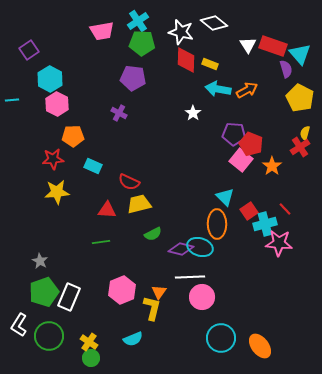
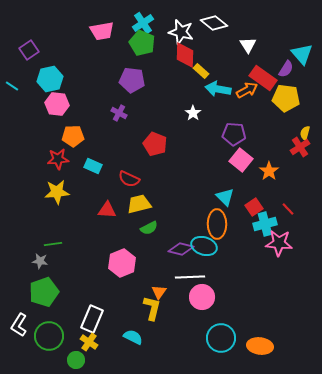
cyan cross at (138, 21): moved 5 px right, 2 px down
green pentagon at (142, 43): rotated 20 degrees clockwise
red rectangle at (273, 46): moved 10 px left, 32 px down; rotated 16 degrees clockwise
cyan triangle at (300, 54): moved 2 px right
red diamond at (186, 60): moved 1 px left, 5 px up
yellow rectangle at (210, 64): moved 9 px left, 7 px down; rotated 21 degrees clockwise
purple semicircle at (286, 69): rotated 48 degrees clockwise
purple pentagon at (133, 78): moved 1 px left, 2 px down
cyan hexagon at (50, 79): rotated 20 degrees clockwise
yellow pentagon at (300, 98): moved 14 px left; rotated 20 degrees counterclockwise
cyan line at (12, 100): moved 14 px up; rotated 40 degrees clockwise
pink hexagon at (57, 104): rotated 20 degrees counterclockwise
red pentagon at (251, 144): moved 96 px left
red star at (53, 159): moved 5 px right
orange star at (272, 166): moved 3 px left, 5 px down
red semicircle at (129, 182): moved 3 px up
red line at (285, 209): moved 3 px right
red square at (249, 211): moved 5 px right, 4 px up
green semicircle at (153, 234): moved 4 px left, 6 px up
green line at (101, 242): moved 48 px left, 2 px down
cyan ellipse at (200, 247): moved 4 px right, 1 px up
gray star at (40, 261): rotated 21 degrees counterclockwise
pink hexagon at (122, 290): moved 27 px up
white rectangle at (69, 297): moved 23 px right, 22 px down
cyan semicircle at (133, 339): moved 2 px up; rotated 132 degrees counterclockwise
orange ellipse at (260, 346): rotated 45 degrees counterclockwise
green circle at (91, 358): moved 15 px left, 2 px down
